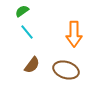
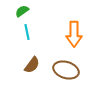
cyan line: rotated 28 degrees clockwise
